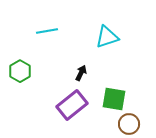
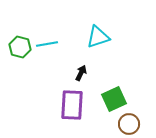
cyan line: moved 13 px down
cyan triangle: moved 9 px left
green hexagon: moved 24 px up; rotated 15 degrees counterclockwise
green square: rotated 35 degrees counterclockwise
purple rectangle: rotated 48 degrees counterclockwise
